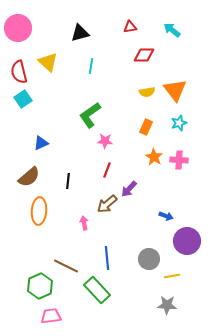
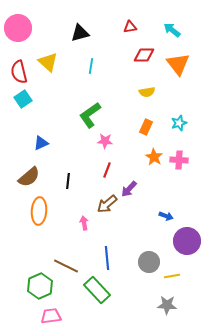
orange triangle: moved 3 px right, 26 px up
gray circle: moved 3 px down
